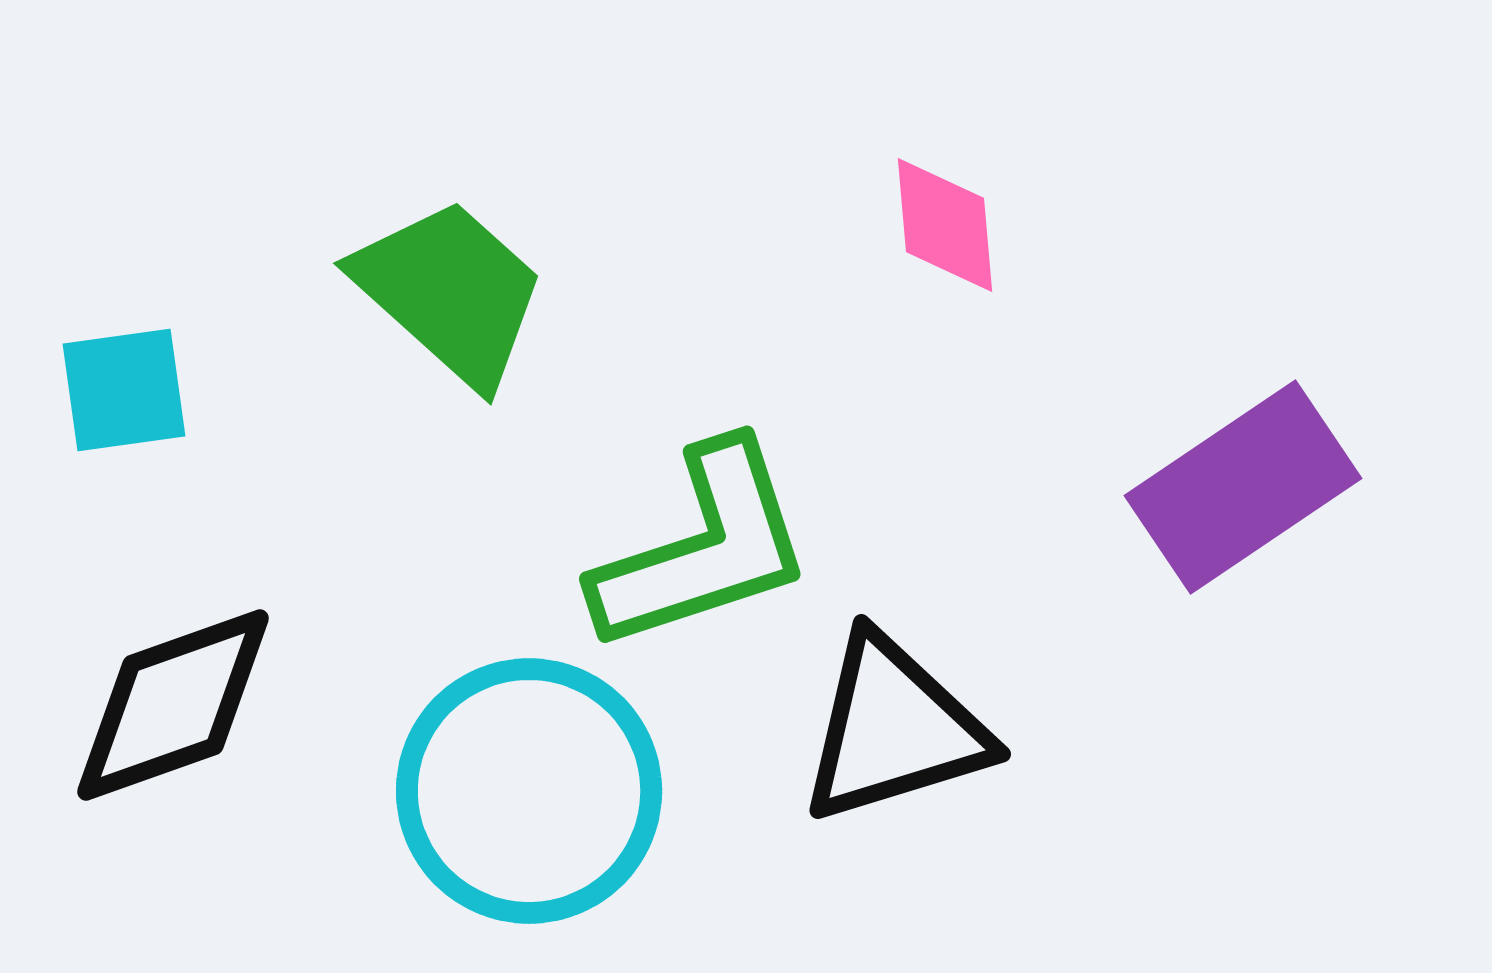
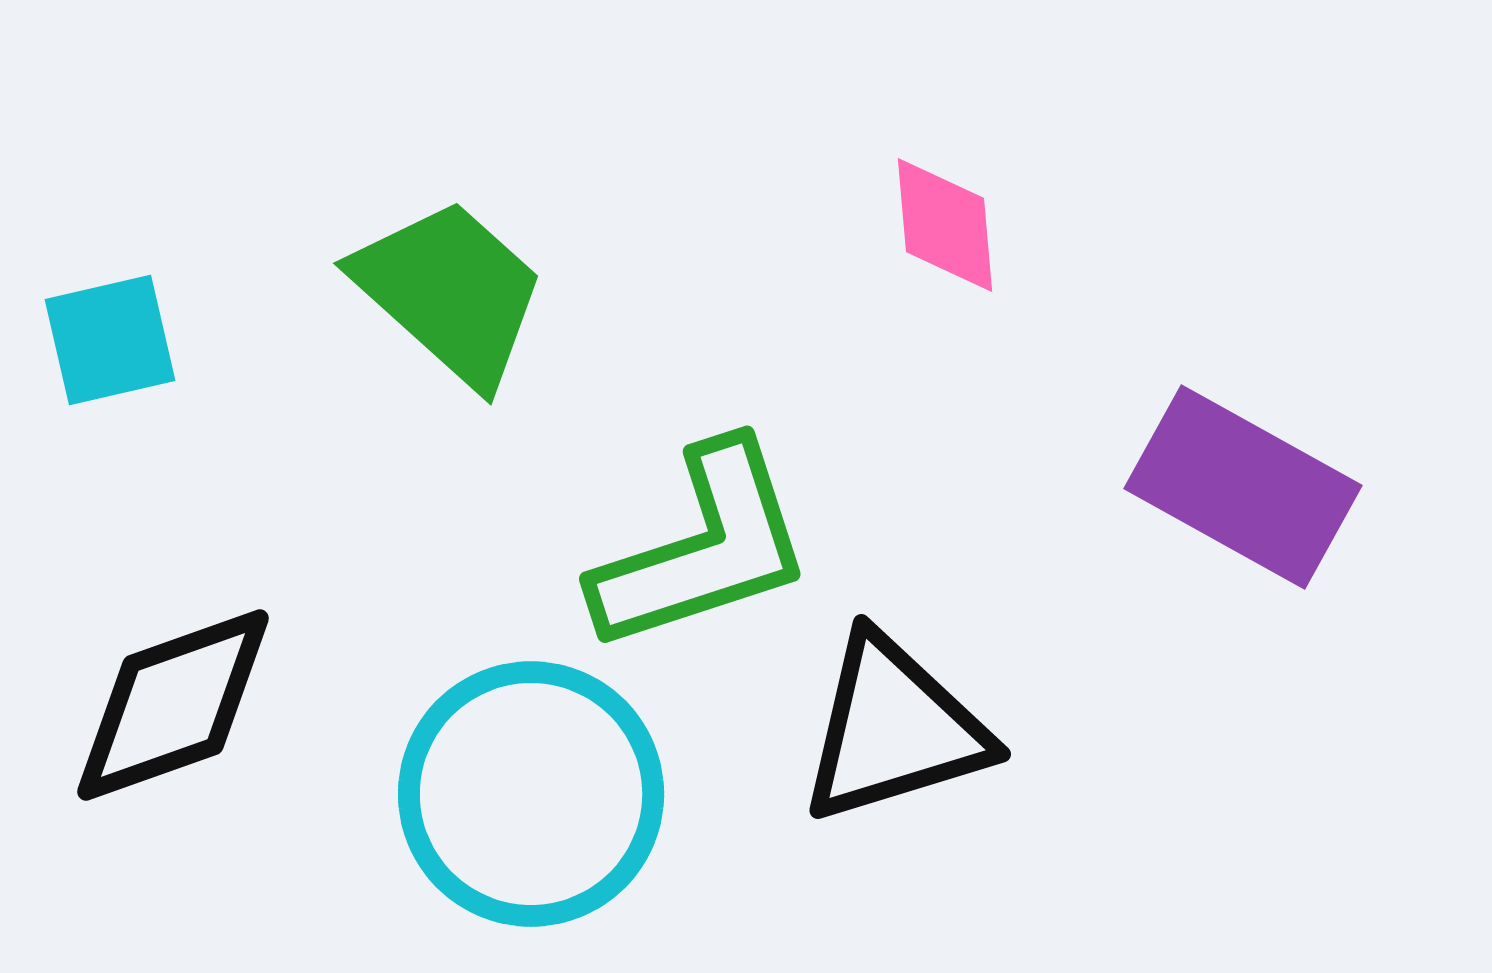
cyan square: moved 14 px left, 50 px up; rotated 5 degrees counterclockwise
purple rectangle: rotated 63 degrees clockwise
cyan circle: moved 2 px right, 3 px down
